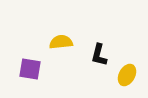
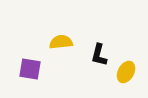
yellow ellipse: moved 1 px left, 3 px up
